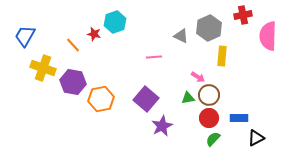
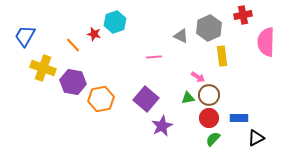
pink semicircle: moved 2 px left, 6 px down
yellow rectangle: rotated 12 degrees counterclockwise
